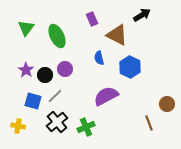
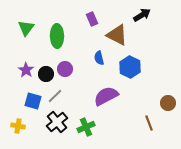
green ellipse: rotated 25 degrees clockwise
black circle: moved 1 px right, 1 px up
brown circle: moved 1 px right, 1 px up
